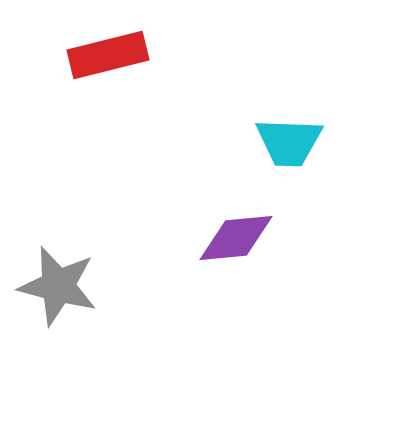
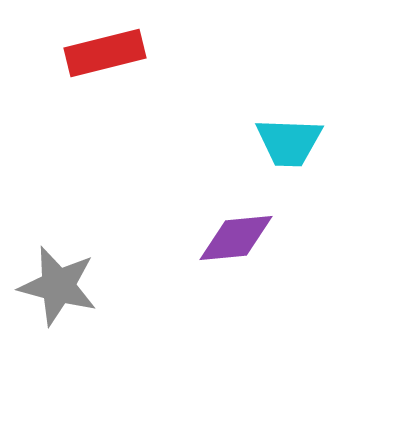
red rectangle: moved 3 px left, 2 px up
